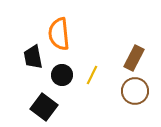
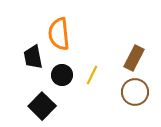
brown circle: moved 1 px down
black square: moved 2 px left, 1 px up; rotated 8 degrees clockwise
